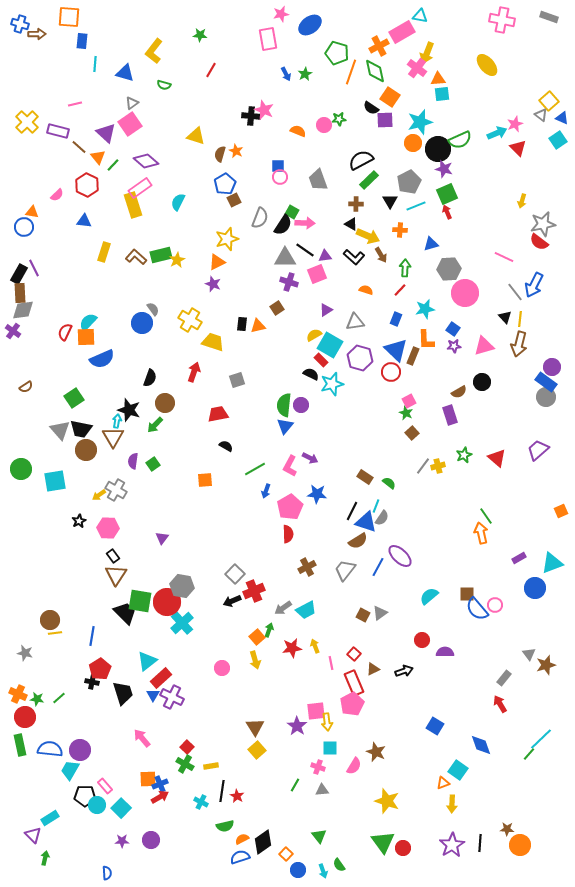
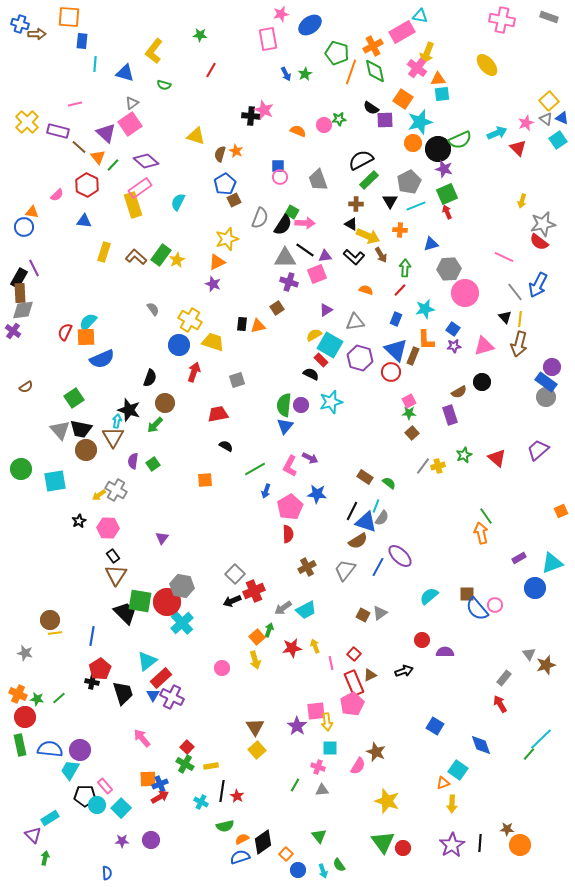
orange cross at (379, 46): moved 6 px left
orange square at (390, 97): moved 13 px right, 2 px down
gray triangle at (541, 115): moved 5 px right, 4 px down
pink star at (515, 124): moved 11 px right, 1 px up
green rectangle at (161, 255): rotated 40 degrees counterclockwise
black rectangle at (19, 274): moved 4 px down
blue arrow at (534, 285): moved 4 px right
blue circle at (142, 323): moved 37 px right, 22 px down
cyan star at (332, 384): moved 1 px left, 18 px down
green star at (406, 413): moved 3 px right; rotated 24 degrees counterclockwise
brown triangle at (373, 669): moved 3 px left, 6 px down
pink semicircle at (354, 766): moved 4 px right
